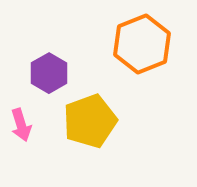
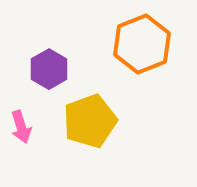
purple hexagon: moved 4 px up
pink arrow: moved 2 px down
